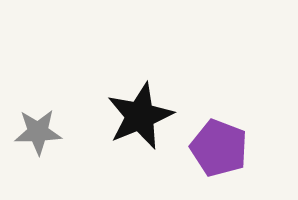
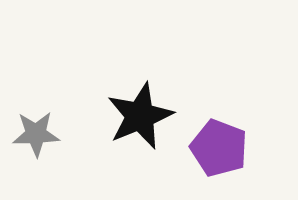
gray star: moved 2 px left, 2 px down
